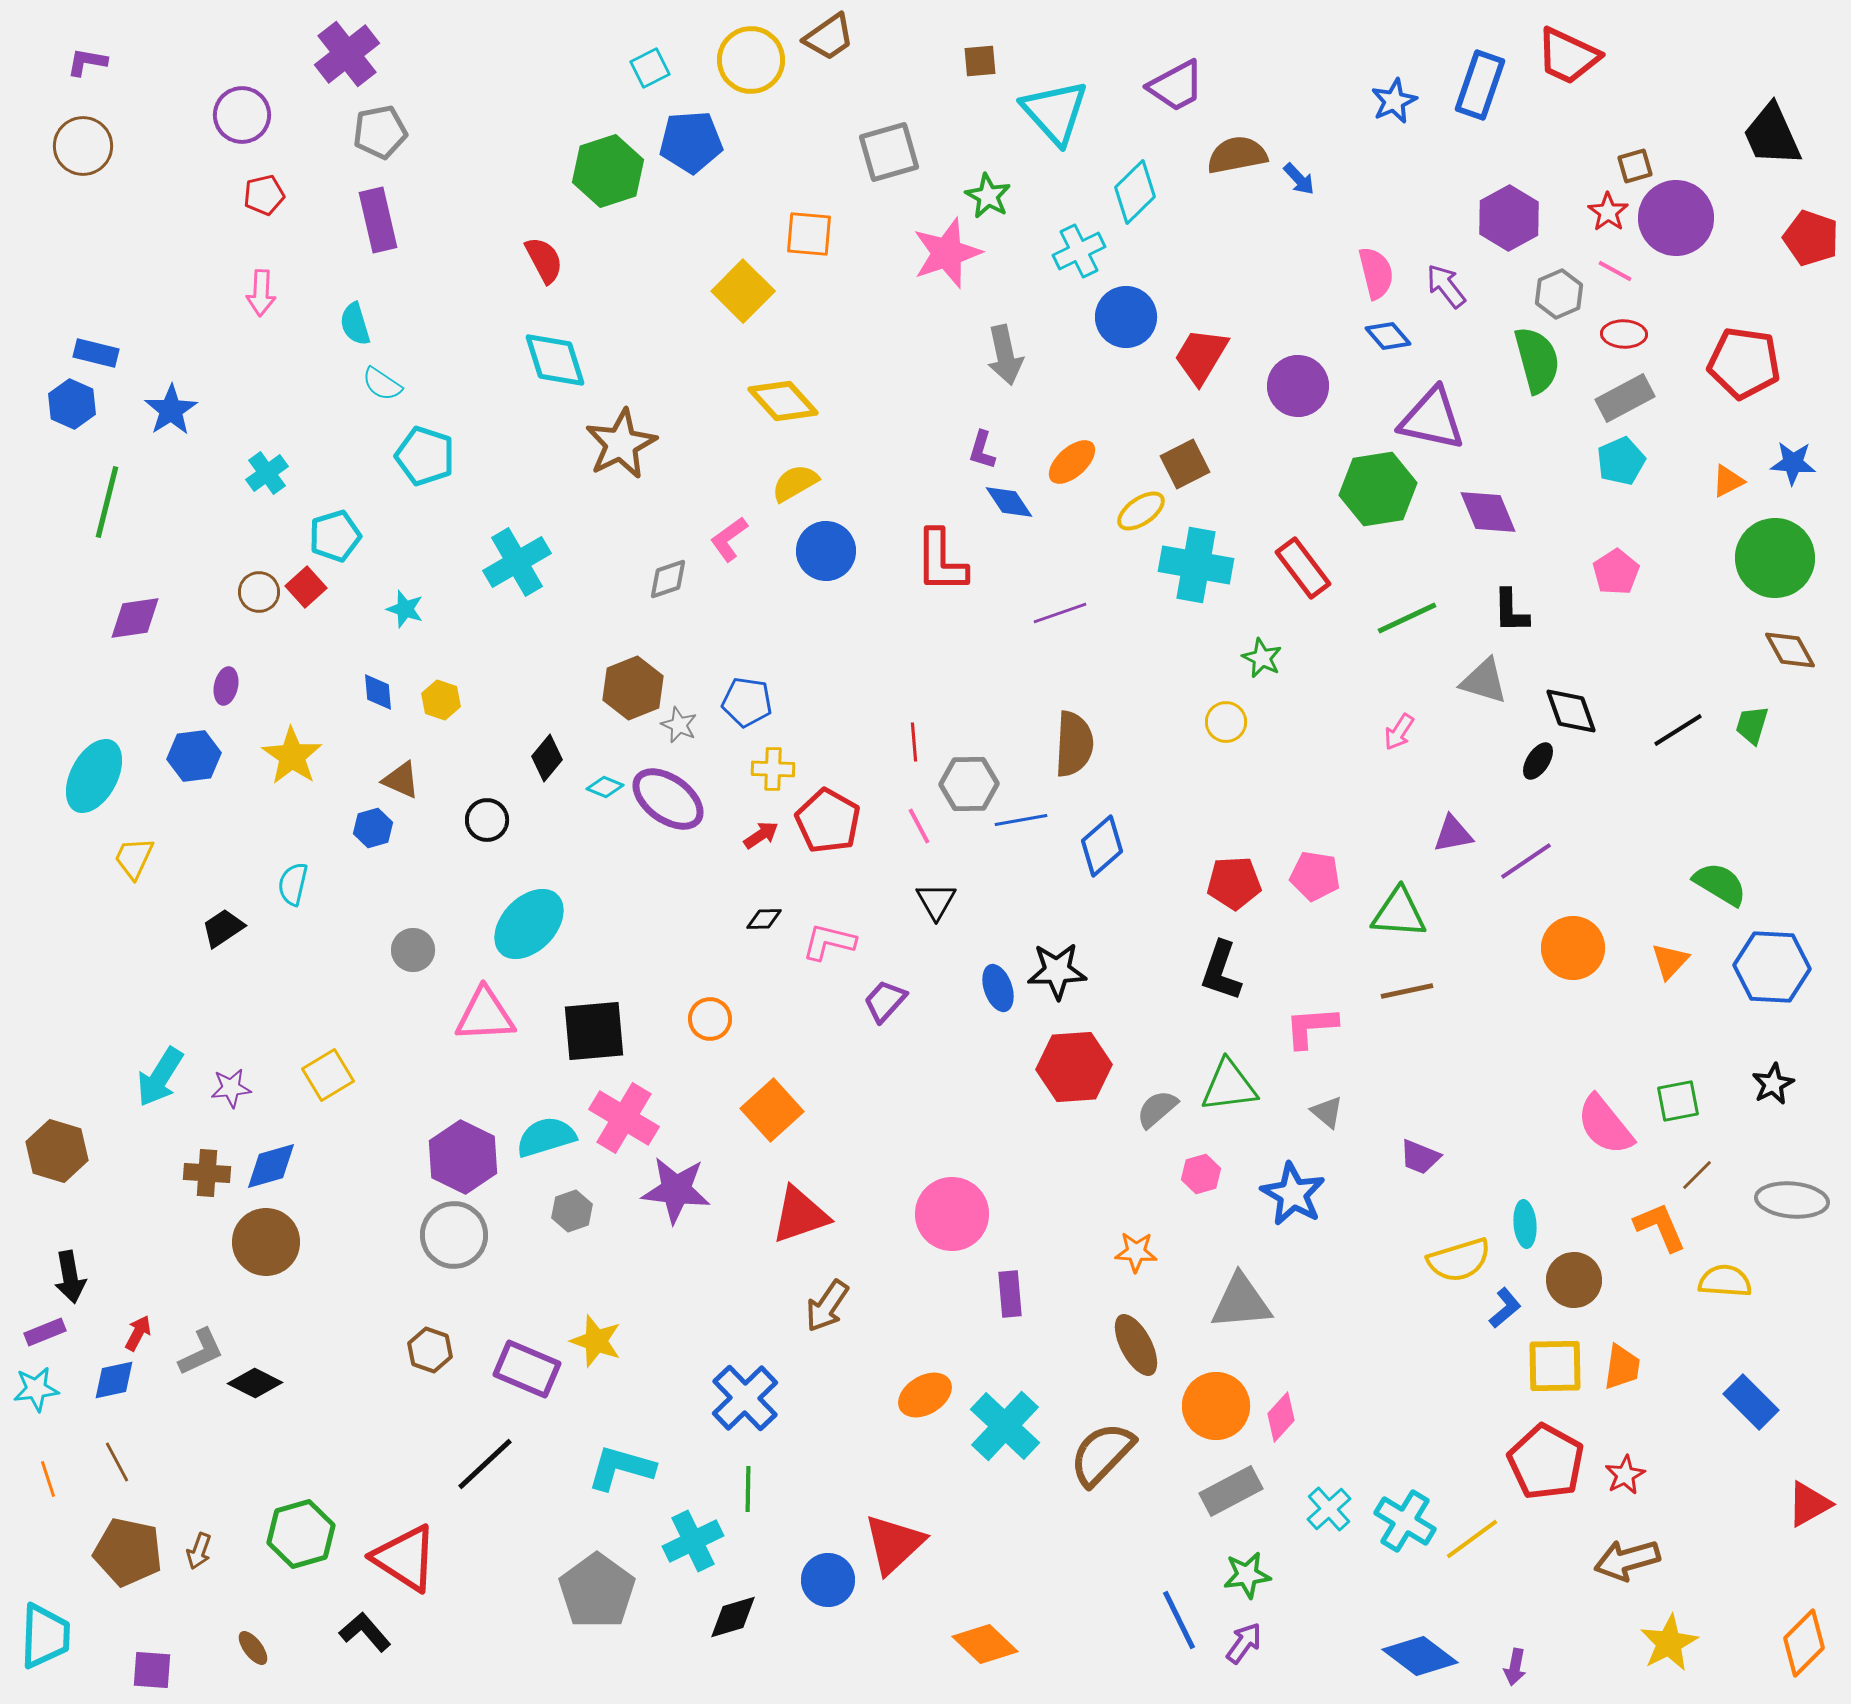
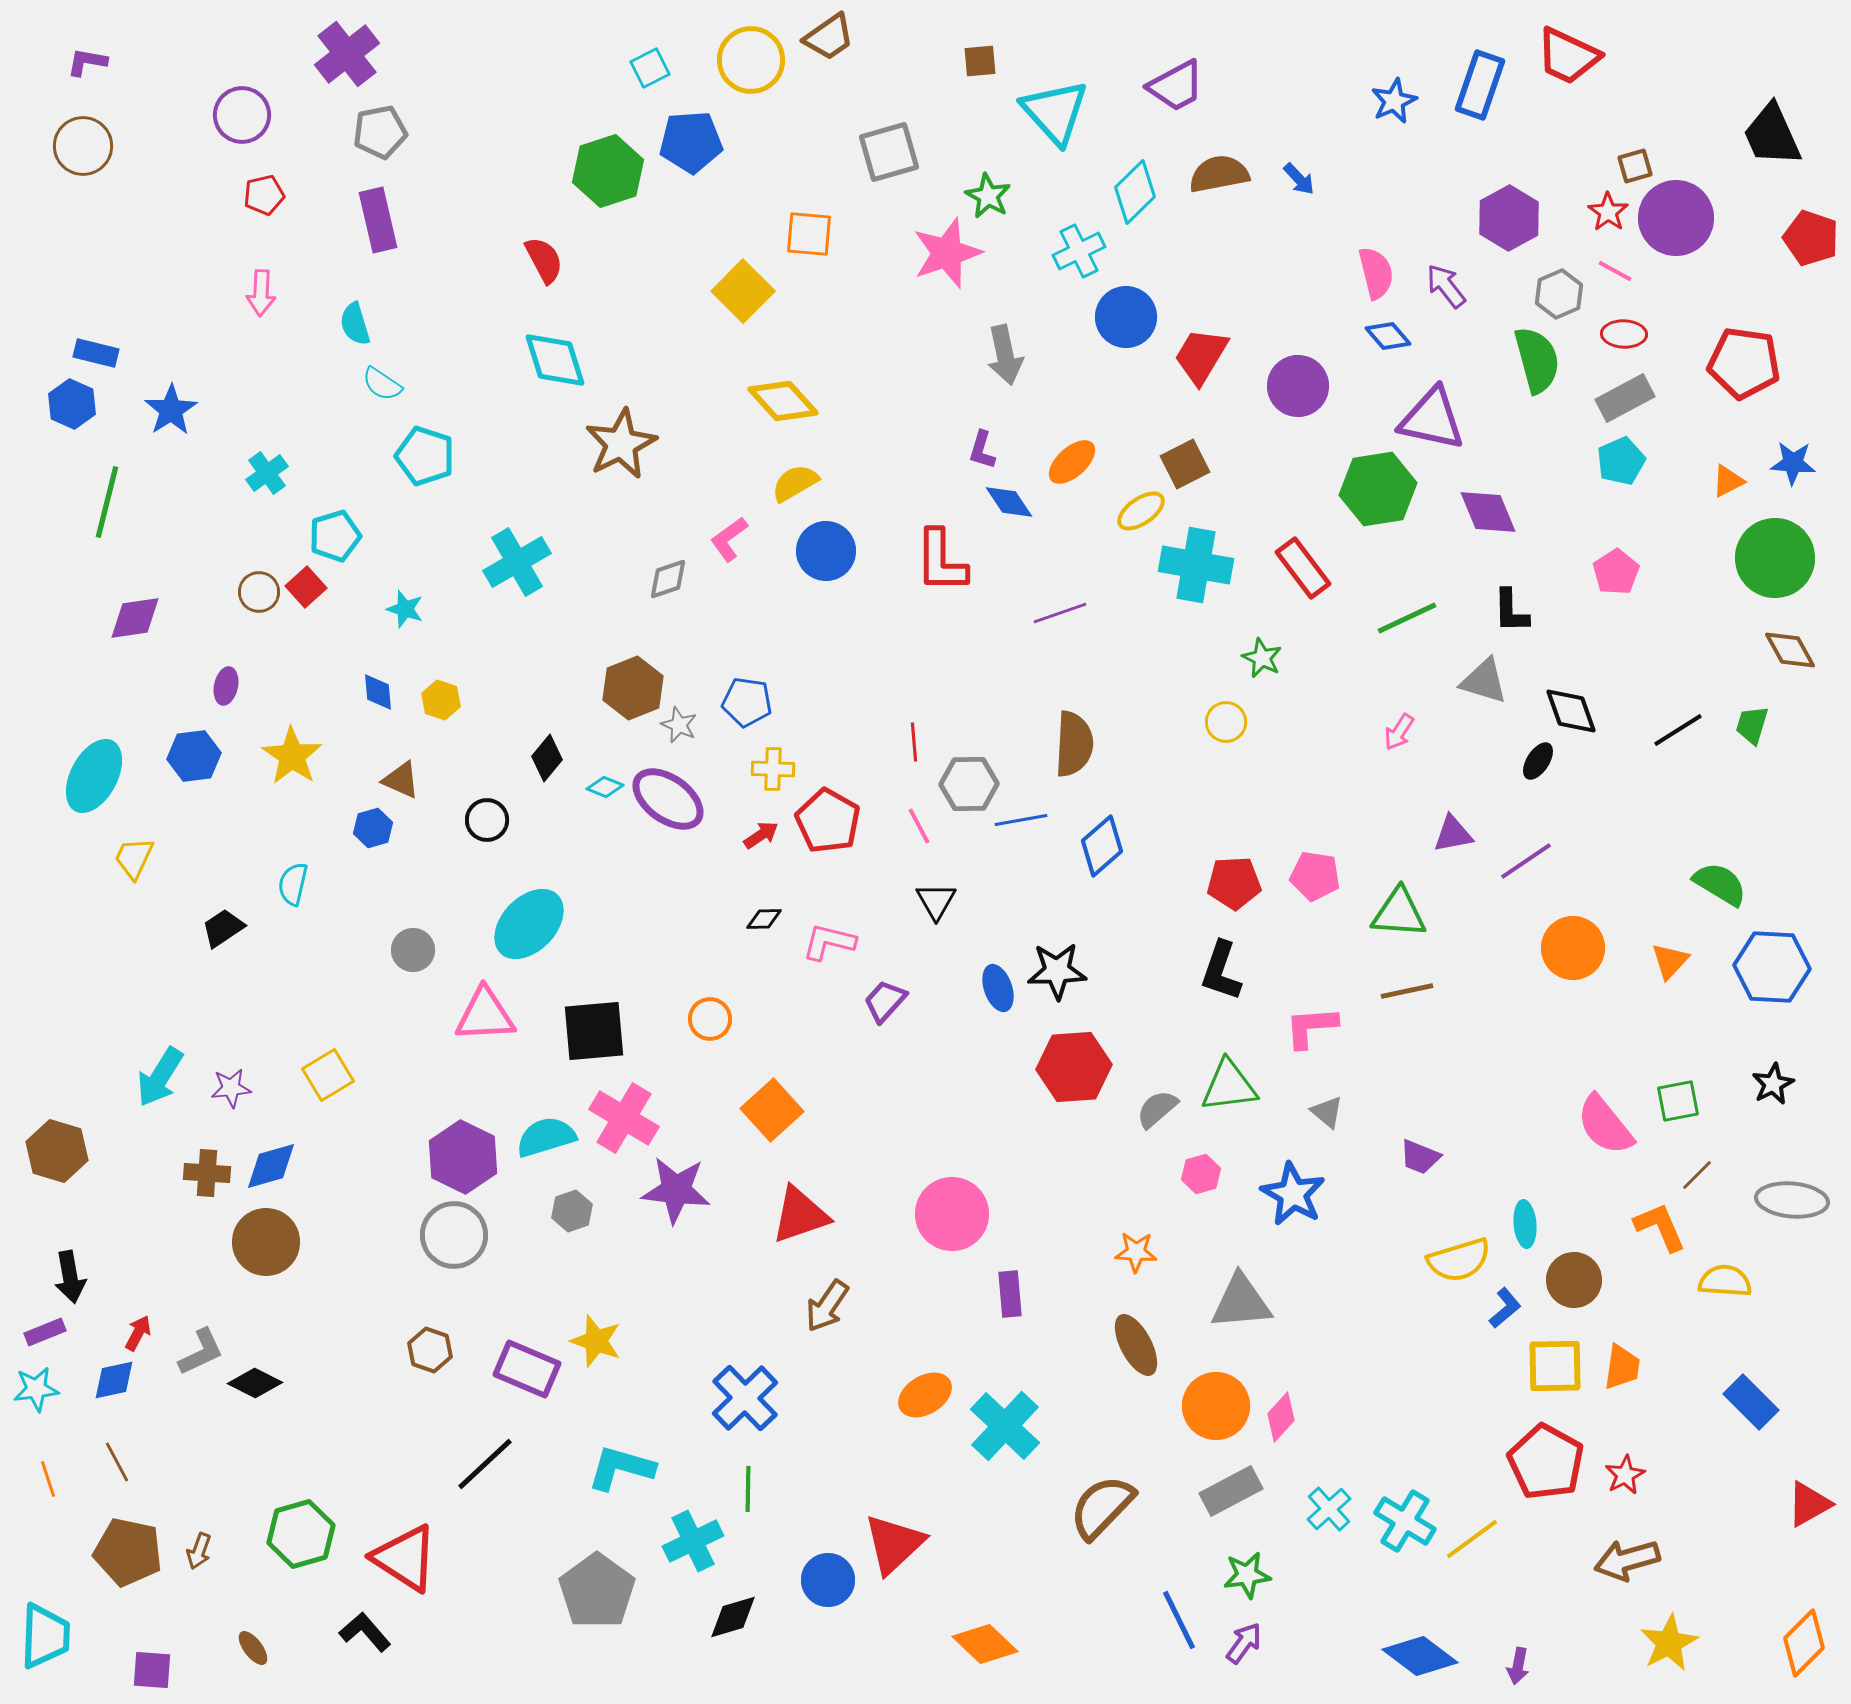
brown semicircle at (1237, 155): moved 18 px left, 19 px down
brown semicircle at (1102, 1454): moved 53 px down
purple arrow at (1515, 1667): moved 3 px right, 1 px up
